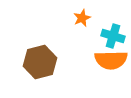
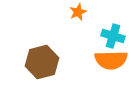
orange star: moved 4 px left, 6 px up
brown hexagon: moved 2 px right
